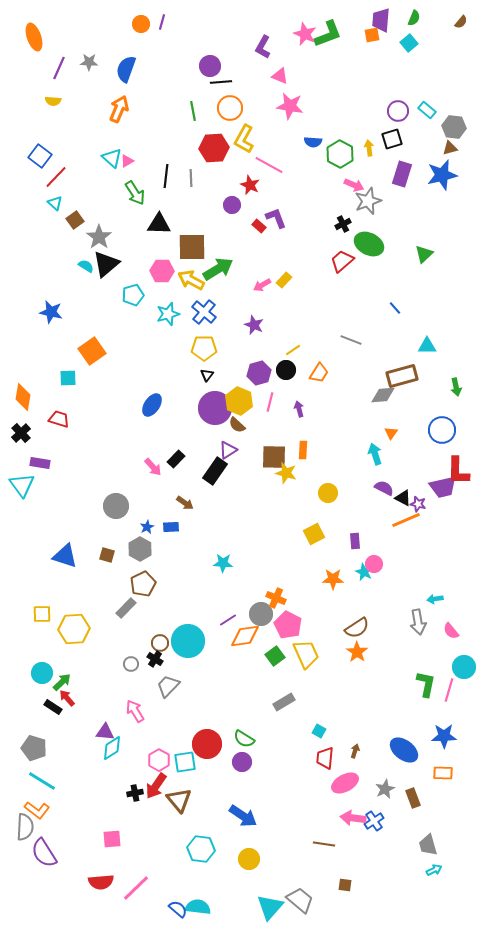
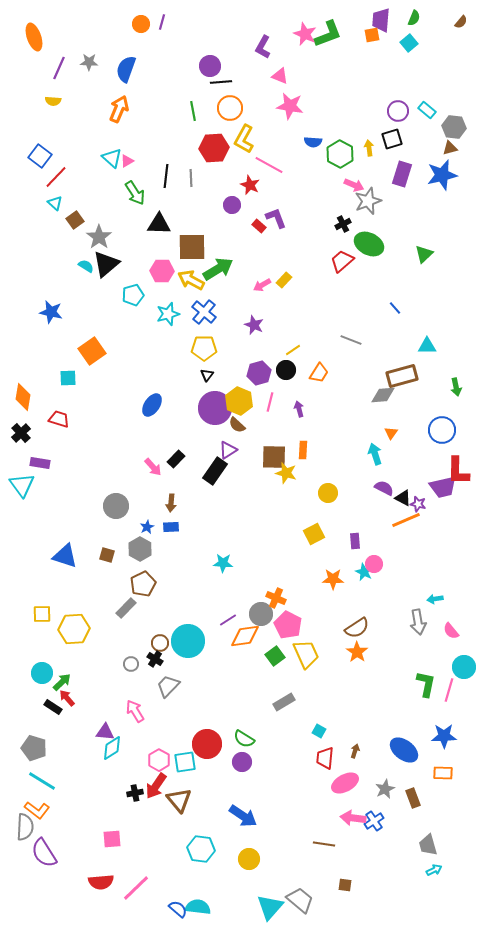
brown arrow at (185, 503): moved 14 px left; rotated 60 degrees clockwise
